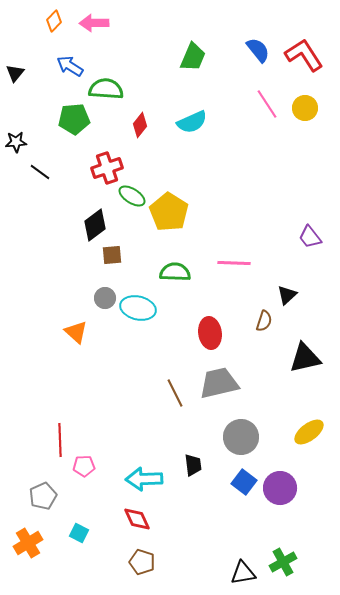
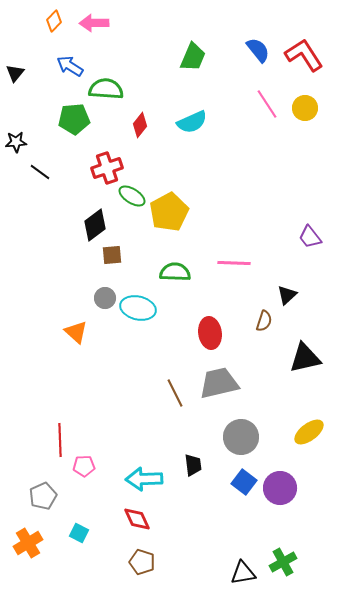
yellow pentagon at (169, 212): rotated 12 degrees clockwise
